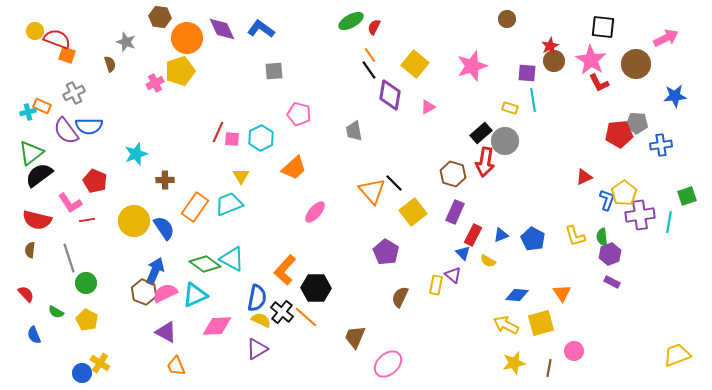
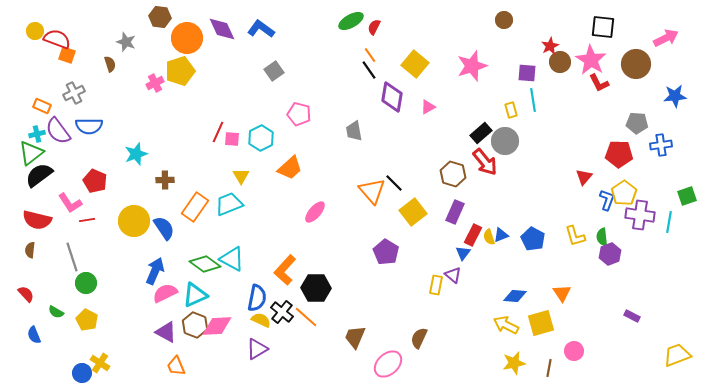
brown circle at (507, 19): moved 3 px left, 1 px down
brown circle at (554, 61): moved 6 px right, 1 px down
gray square at (274, 71): rotated 30 degrees counterclockwise
purple diamond at (390, 95): moved 2 px right, 2 px down
yellow rectangle at (510, 108): moved 1 px right, 2 px down; rotated 56 degrees clockwise
cyan cross at (28, 112): moved 9 px right, 22 px down
purple semicircle at (66, 131): moved 8 px left
red pentagon at (619, 134): moved 20 px down; rotated 8 degrees clockwise
red arrow at (485, 162): rotated 48 degrees counterclockwise
orange trapezoid at (294, 168): moved 4 px left
red triangle at (584, 177): rotated 24 degrees counterclockwise
purple cross at (640, 215): rotated 16 degrees clockwise
blue triangle at (463, 253): rotated 21 degrees clockwise
gray line at (69, 258): moved 3 px right, 1 px up
yellow semicircle at (488, 261): moved 1 px right, 24 px up; rotated 42 degrees clockwise
purple rectangle at (612, 282): moved 20 px right, 34 px down
brown hexagon at (144, 292): moved 51 px right, 33 px down
blue diamond at (517, 295): moved 2 px left, 1 px down
brown semicircle at (400, 297): moved 19 px right, 41 px down
